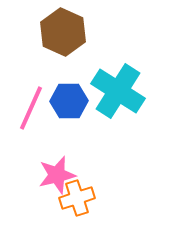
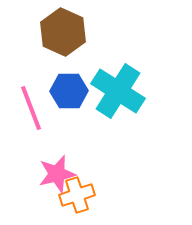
blue hexagon: moved 10 px up
pink line: rotated 45 degrees counterclockwise
pink star: moved 1 px up
orange cross: moved 3 px up
